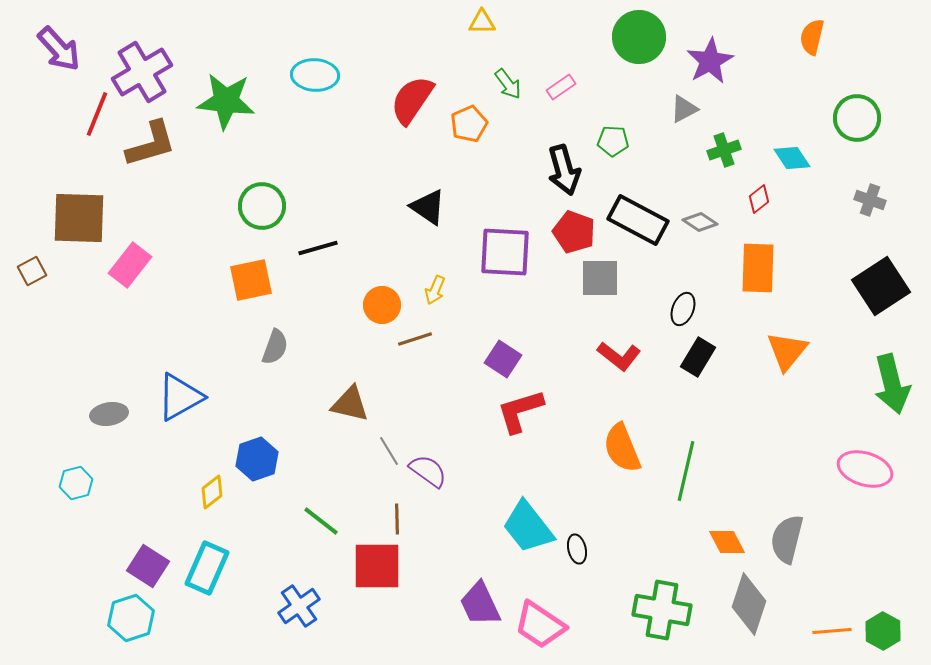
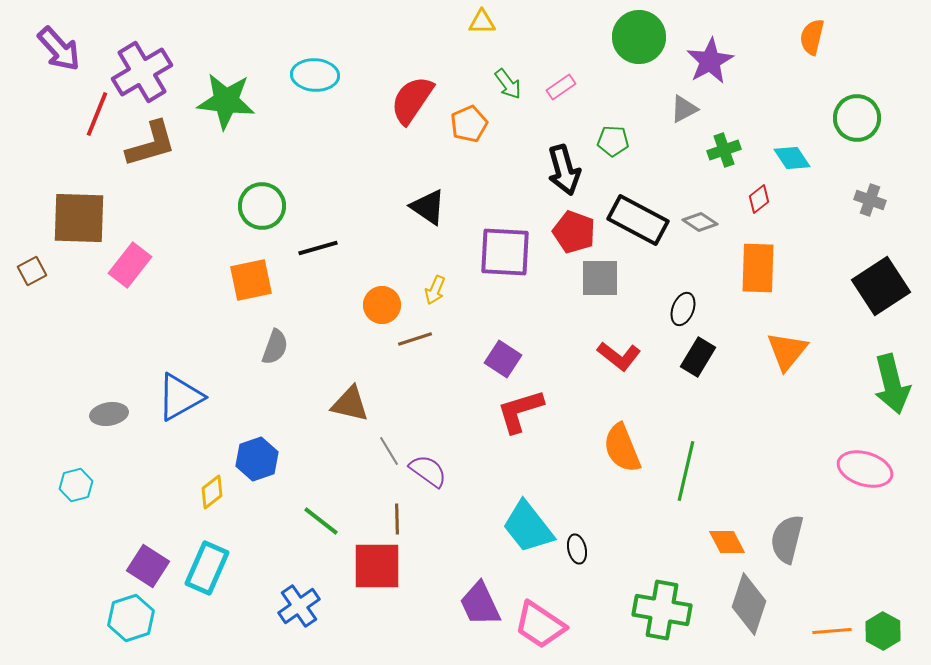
cyan hexagon at (76, 483): moved 2 px down
